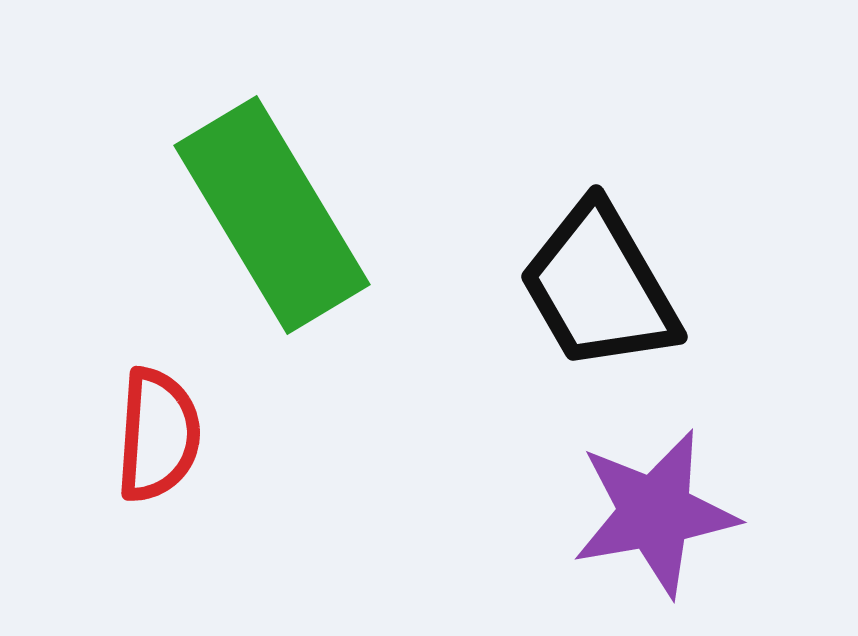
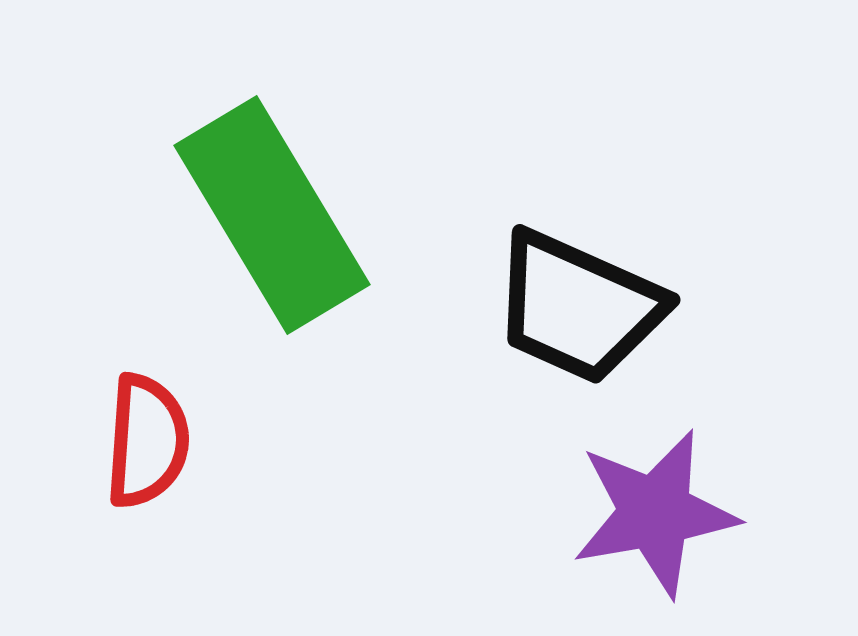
black trapezoid: moved 21 px left, 20 px down; rotated 36 degrees counterclockwise
red semicircle: moved 11 px left, 6 px down
